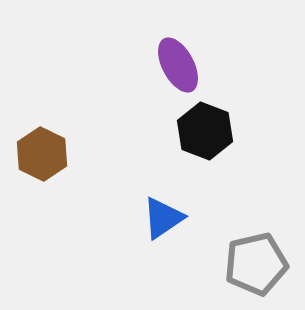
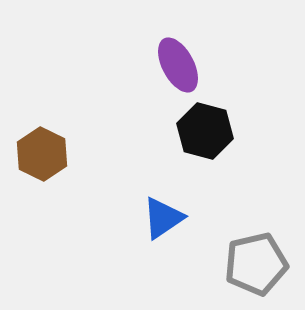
black hexagon: rotated 6 degrees counterclockwise
